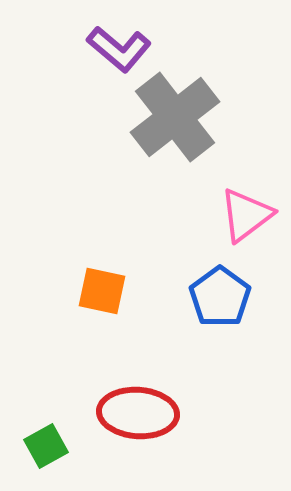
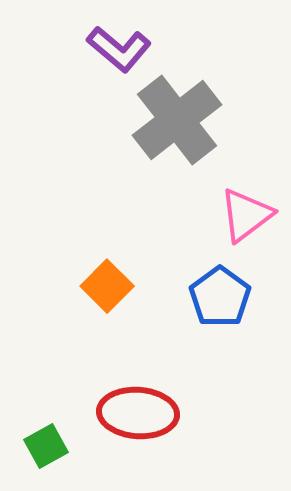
gray cross: moved 2 px right, 3 px down
orange square: moved 5 px right, 5 px up; rotated 33 degrees clockwise
